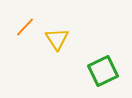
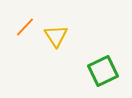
yellow triangle: moved 1 px left, 3 px up
